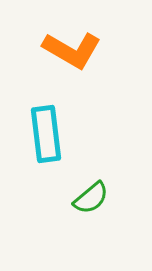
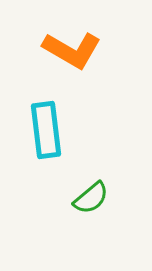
cyan rectangle: moved 4 px up
